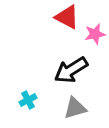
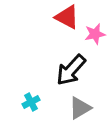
black arrow: rotated 16 degrees counterclockwise
cyan cross: moved 3 px right, 2 px down
gray triangle: moved 5 px right; rotated 15 degrees counterclockwise
